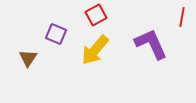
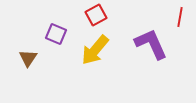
red line: moved 2 px left
